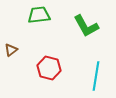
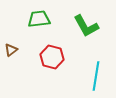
green trapezoid: moved 4 px down
red hexagon: moved 3 px right, 11 px up
